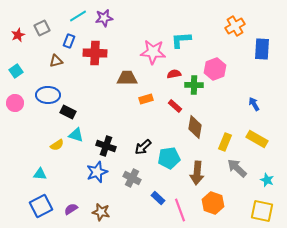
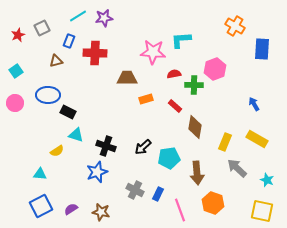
orange cross at (235, 26): rotated 30 degrees counterclockwise
yellow semicircle at (57, 145): moved 6 px down
brown arrow at (197, 173): rotated 10 degrees counterclockwise
gray cross at (132, 178): moved 3 px right, 12 px down
blue rectangle at (158, 198): moved 4 px up; rotated 72 degrees clockwise
